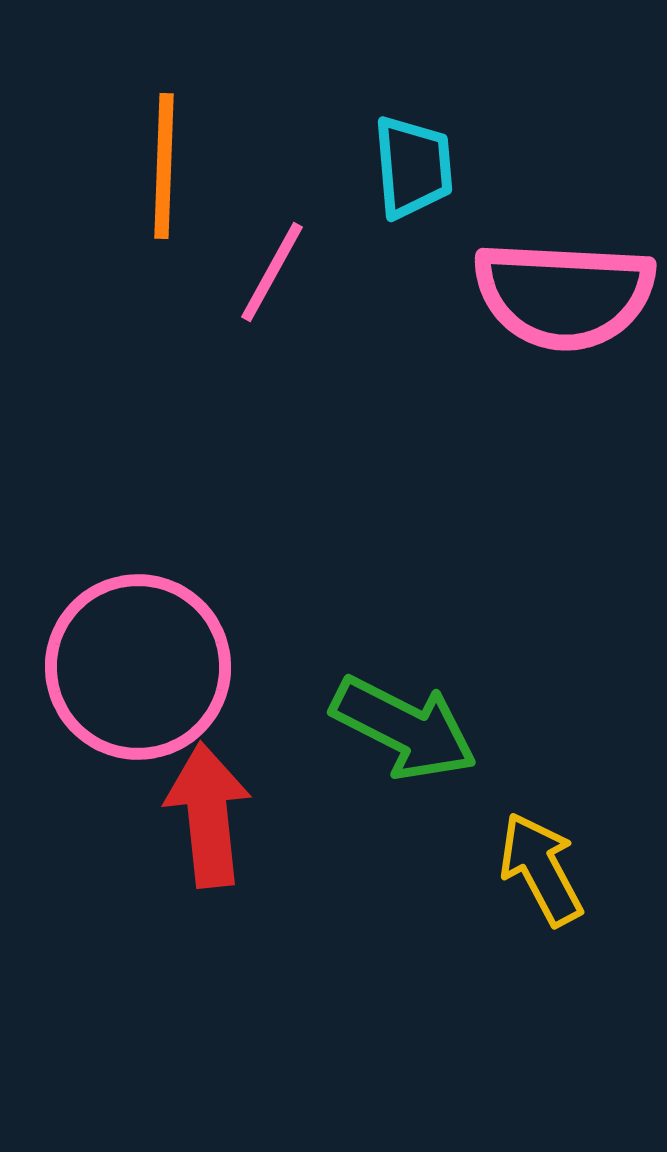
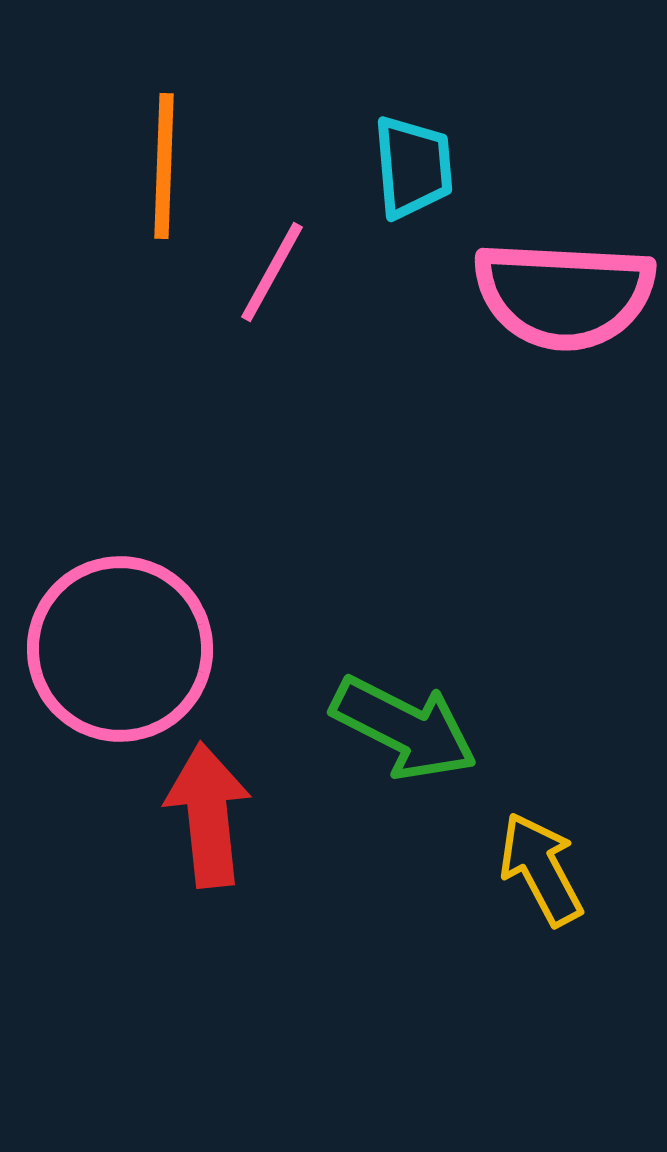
pink circle: moved 18 px left, 18 px up
